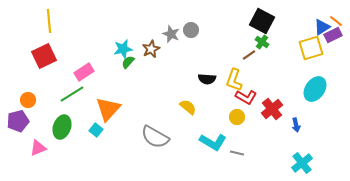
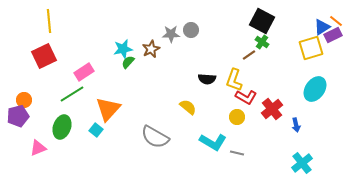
gray star: rotated 24 degrees counterclockwise
orange circle: moved 4 px left
purple pentagon: moved 5 px up
